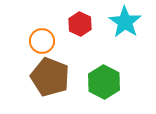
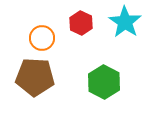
red hexagon: moved 1 px right, 1 px up
orange circle: moved 3 px up
brown pentagon: moved 15 px left; rotated 18 degrees counterclockwise
